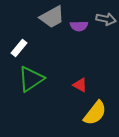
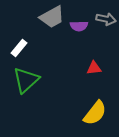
green triangle: moved 5 px left, 1 px down; rotated 8 degrees counterclockwise
red triangle: moved 14 px right, 17 px up; rotated 35 degrees counterclockwise
